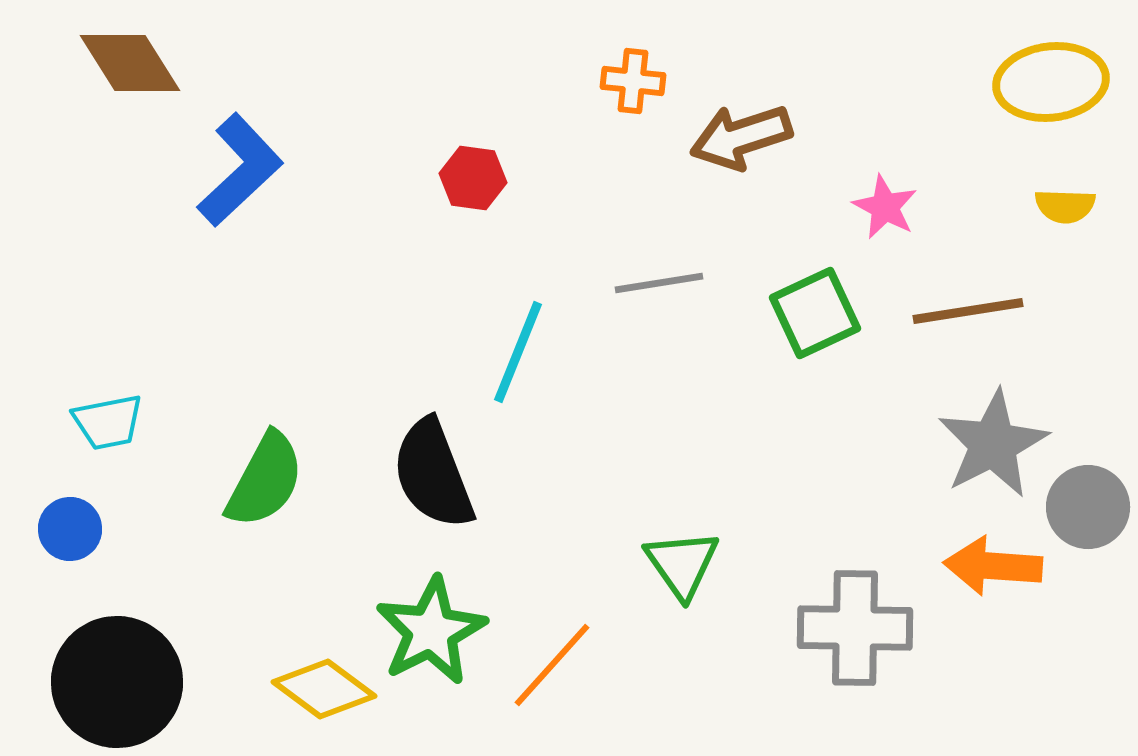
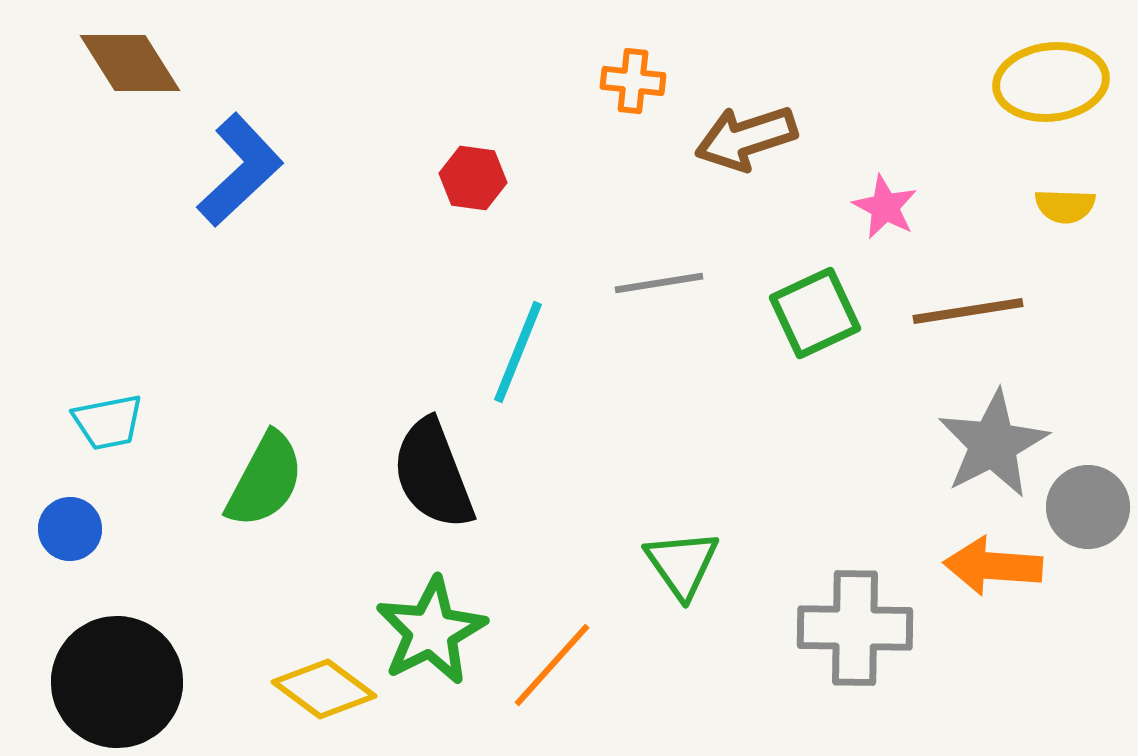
brown arrow: moved 5 px right, 1 px down
